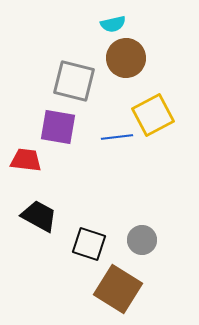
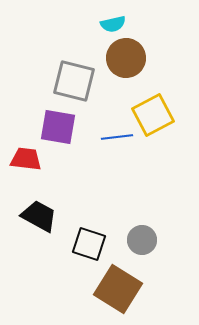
red trapezoid: moved 1 px up
